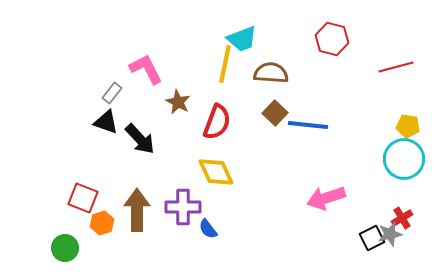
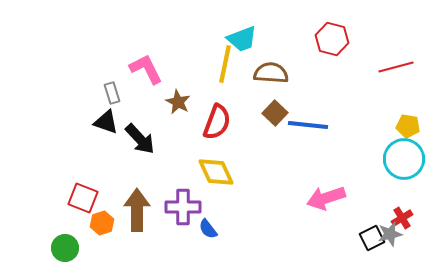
gray rectangle: rotated 55 degrees counterclockwise
